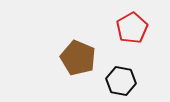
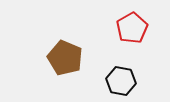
brown pentagon: moved 13 px left
